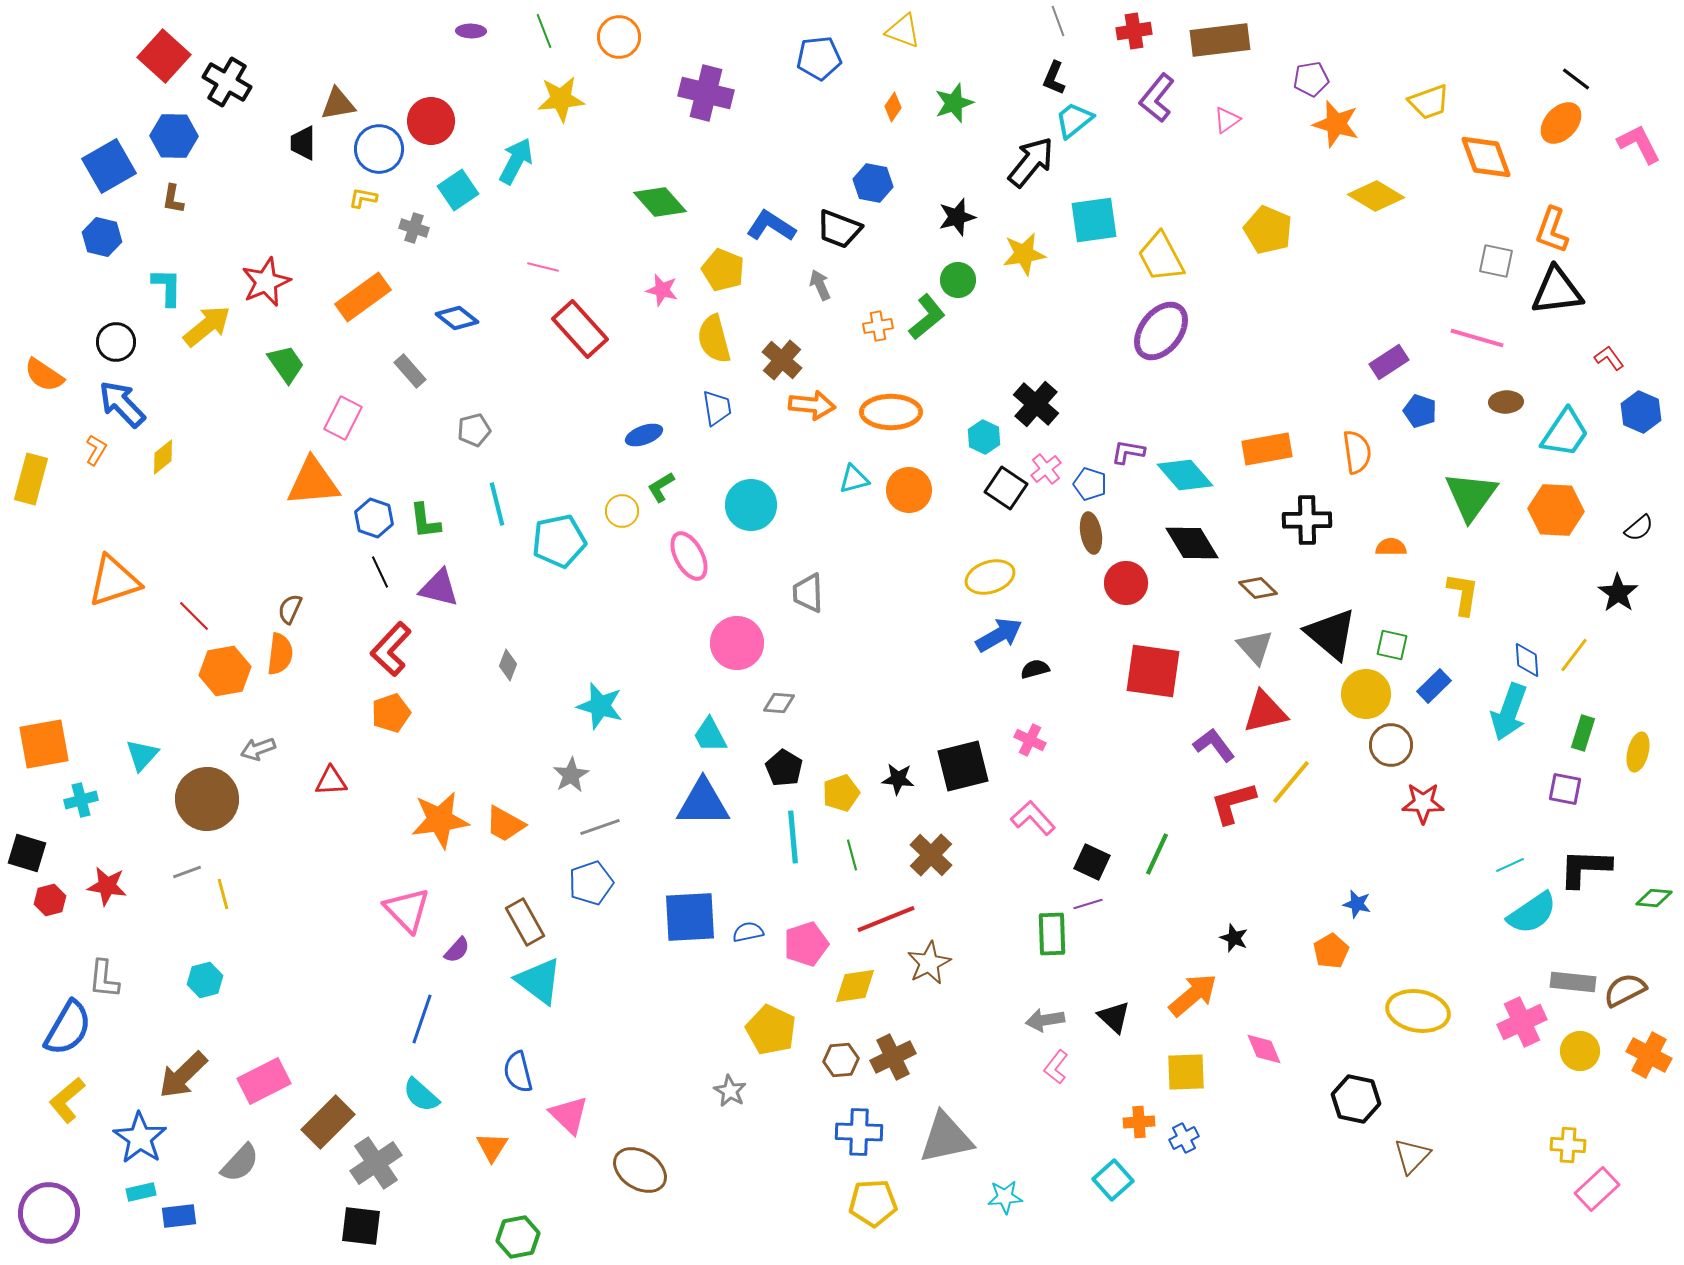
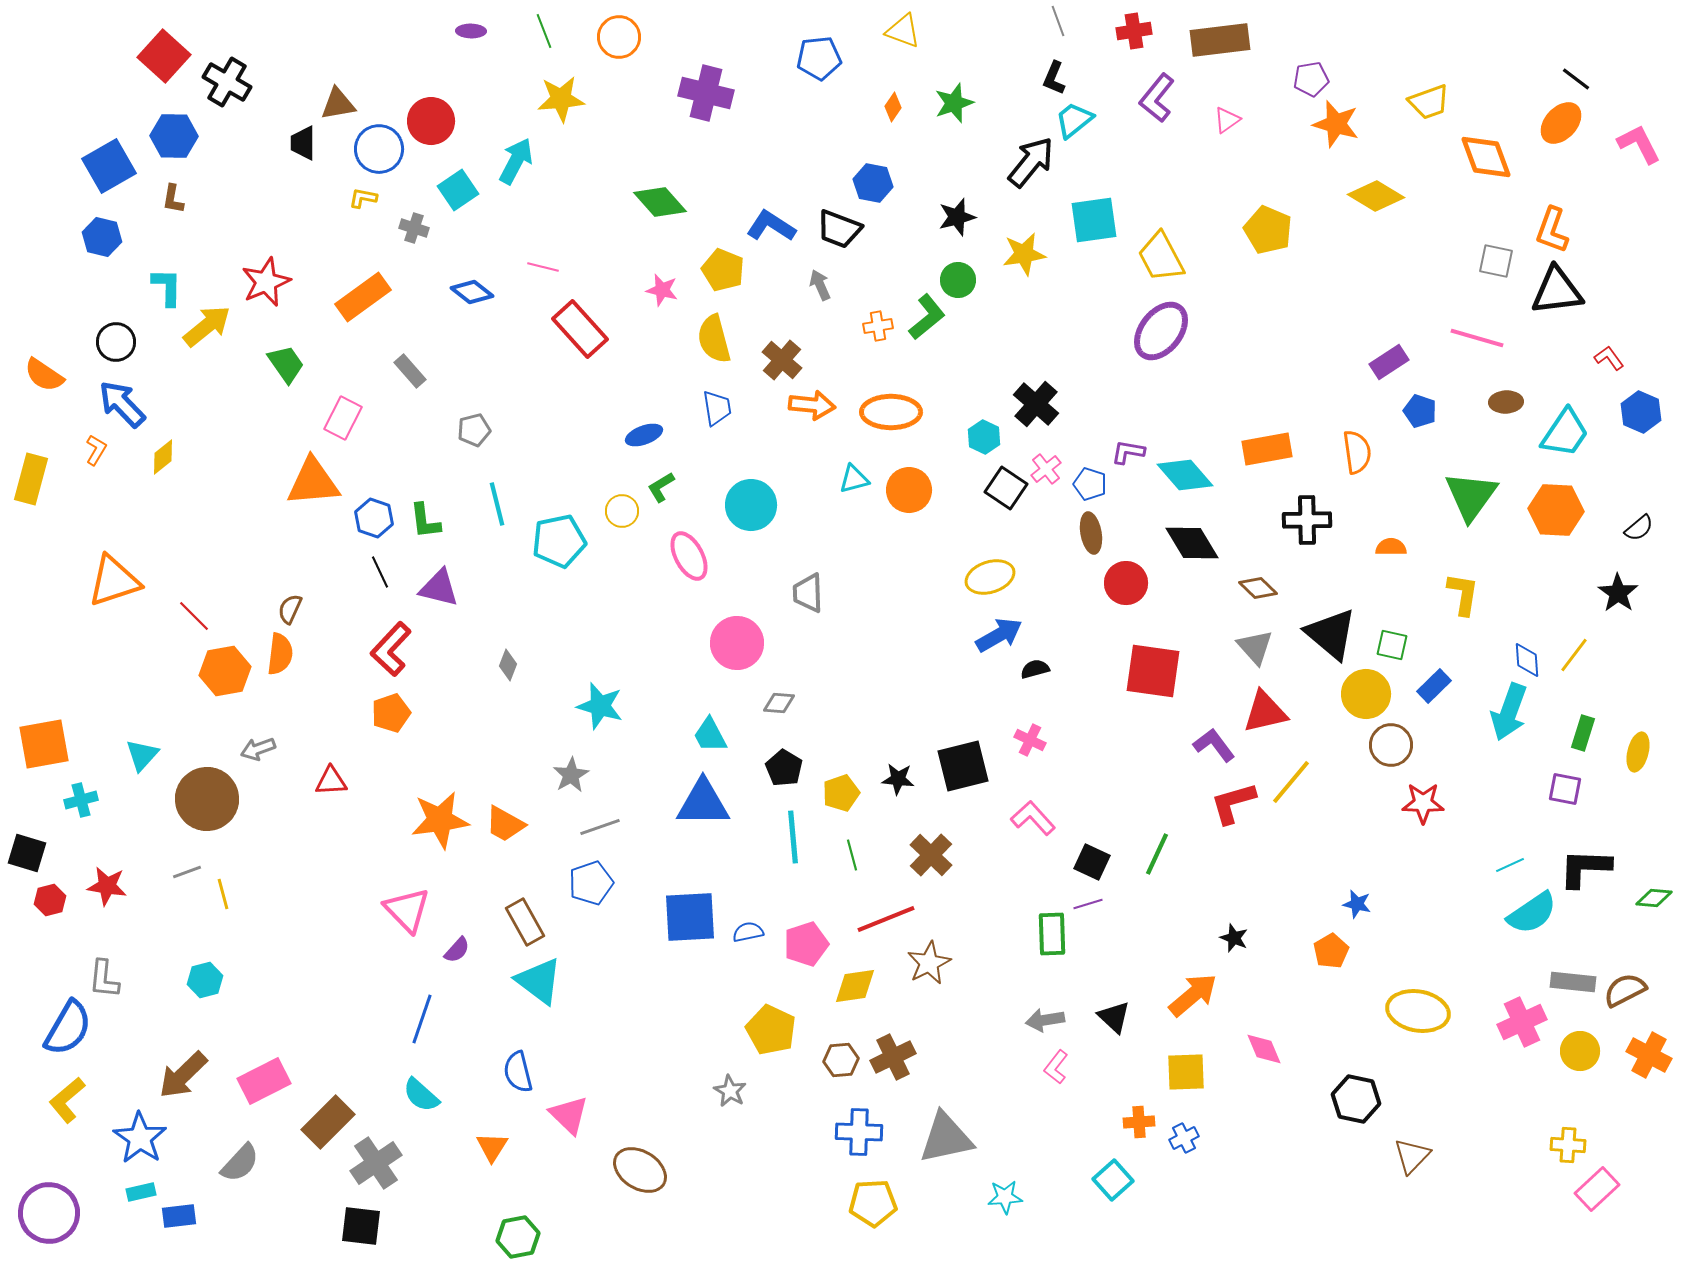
blue diamond at (457, 318): moved 15 px right, 26 px up
